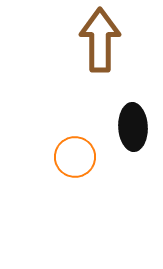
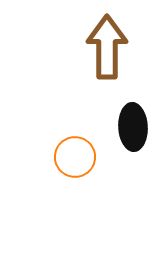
brown arrow: moved 7 px right, 7 px down
